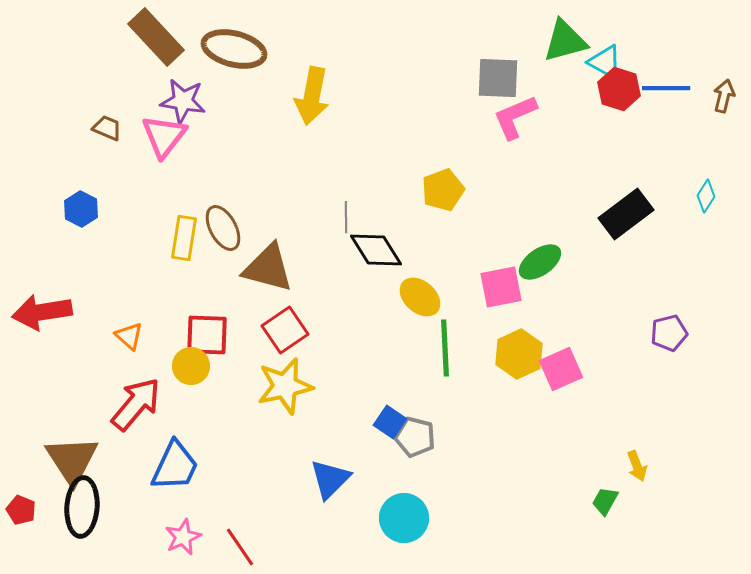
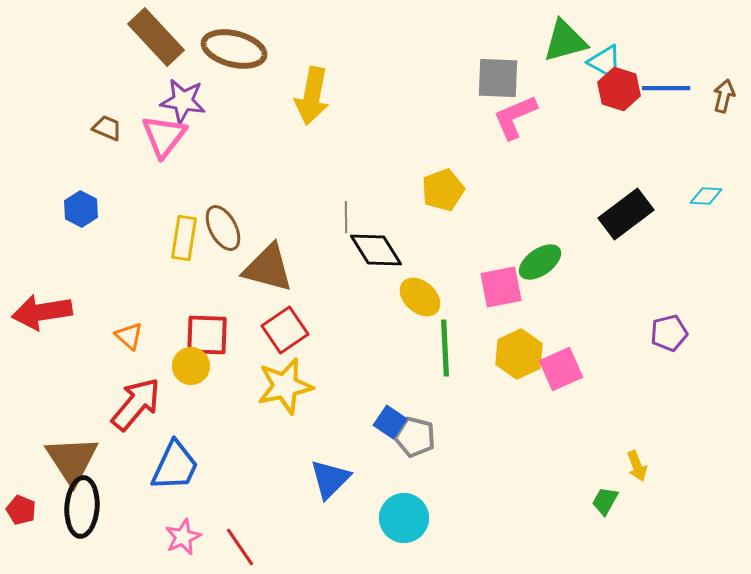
cyan diamond at (706, 196): rotated 60 degrees clockwise
